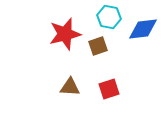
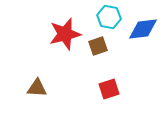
brown triangle: moved 33 px left, 1 px down
